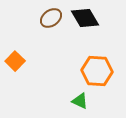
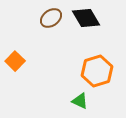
black diamond: moved 1 px right
orange hexagon: rotated 20 degrees counterclockwise
